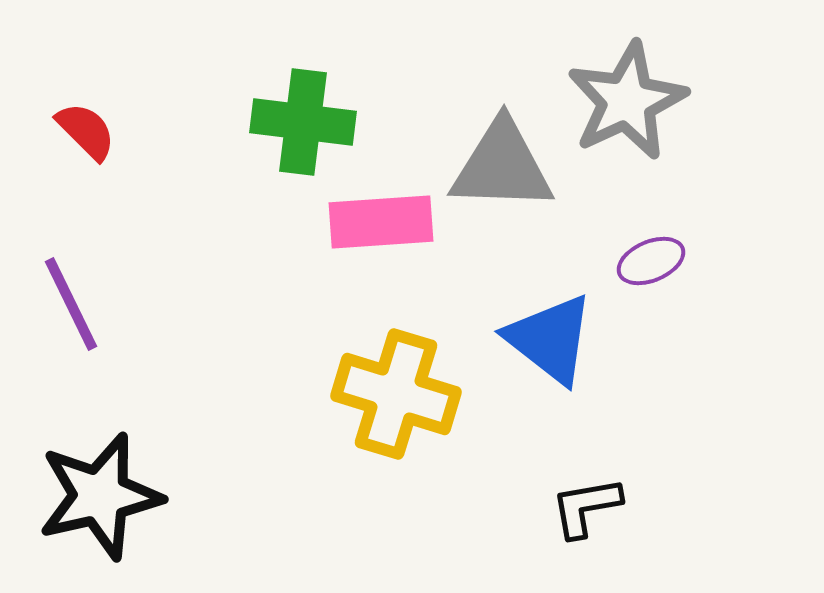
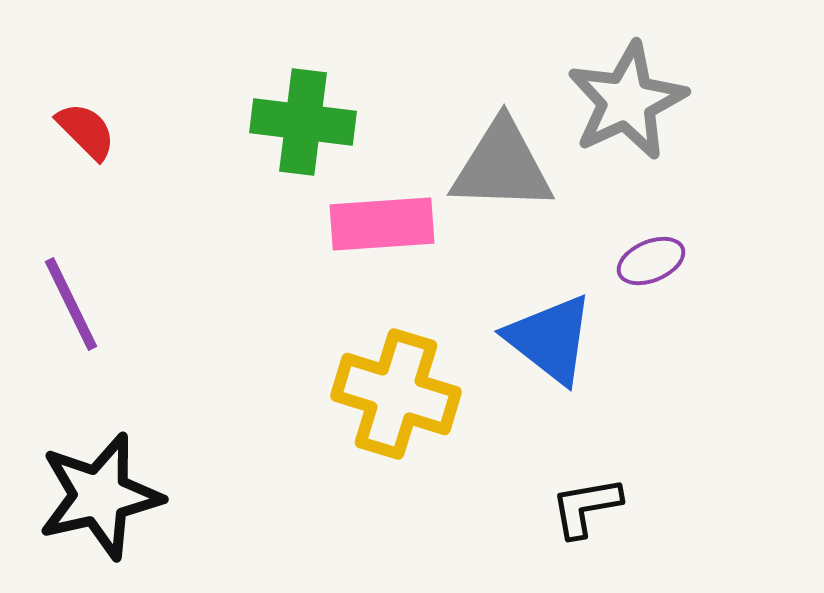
pink rectangle: moved 1 px right, 2 px down
